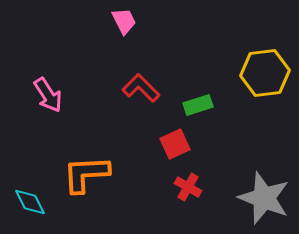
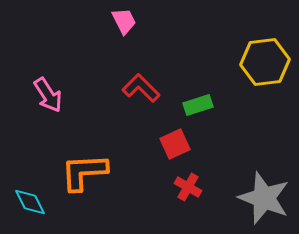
yellow hexagon: moved 11 px up
orange L-shape: moved 2 px left, 2 px up
